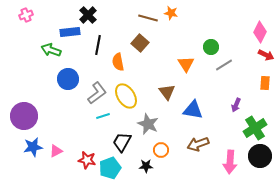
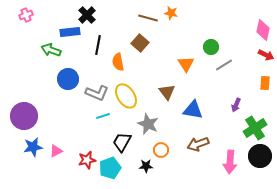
black cross: moved 1 px left
pink diamond: moved 3 px right, 2 px up; rotated 15 degrees counterclockwise
gray L-shape: rotated 60 degrees clockwise
red star: rotated 24 degrees counterclockwise
